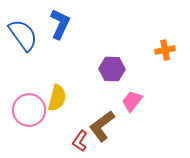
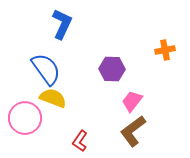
blue L-shape: moved 2 px right
blue semicircle: moved 23 px right, 34 px down
yellow semicircle: moved 4 px left; rotated 84 degrees counterclockwise
pink circle: moved 4 px left, 8 px down
brown L-shape: moved 31 px right, 5 px down
